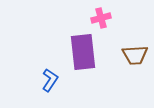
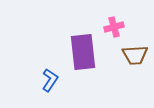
pink cross: moved 13 px right, 9 px down
